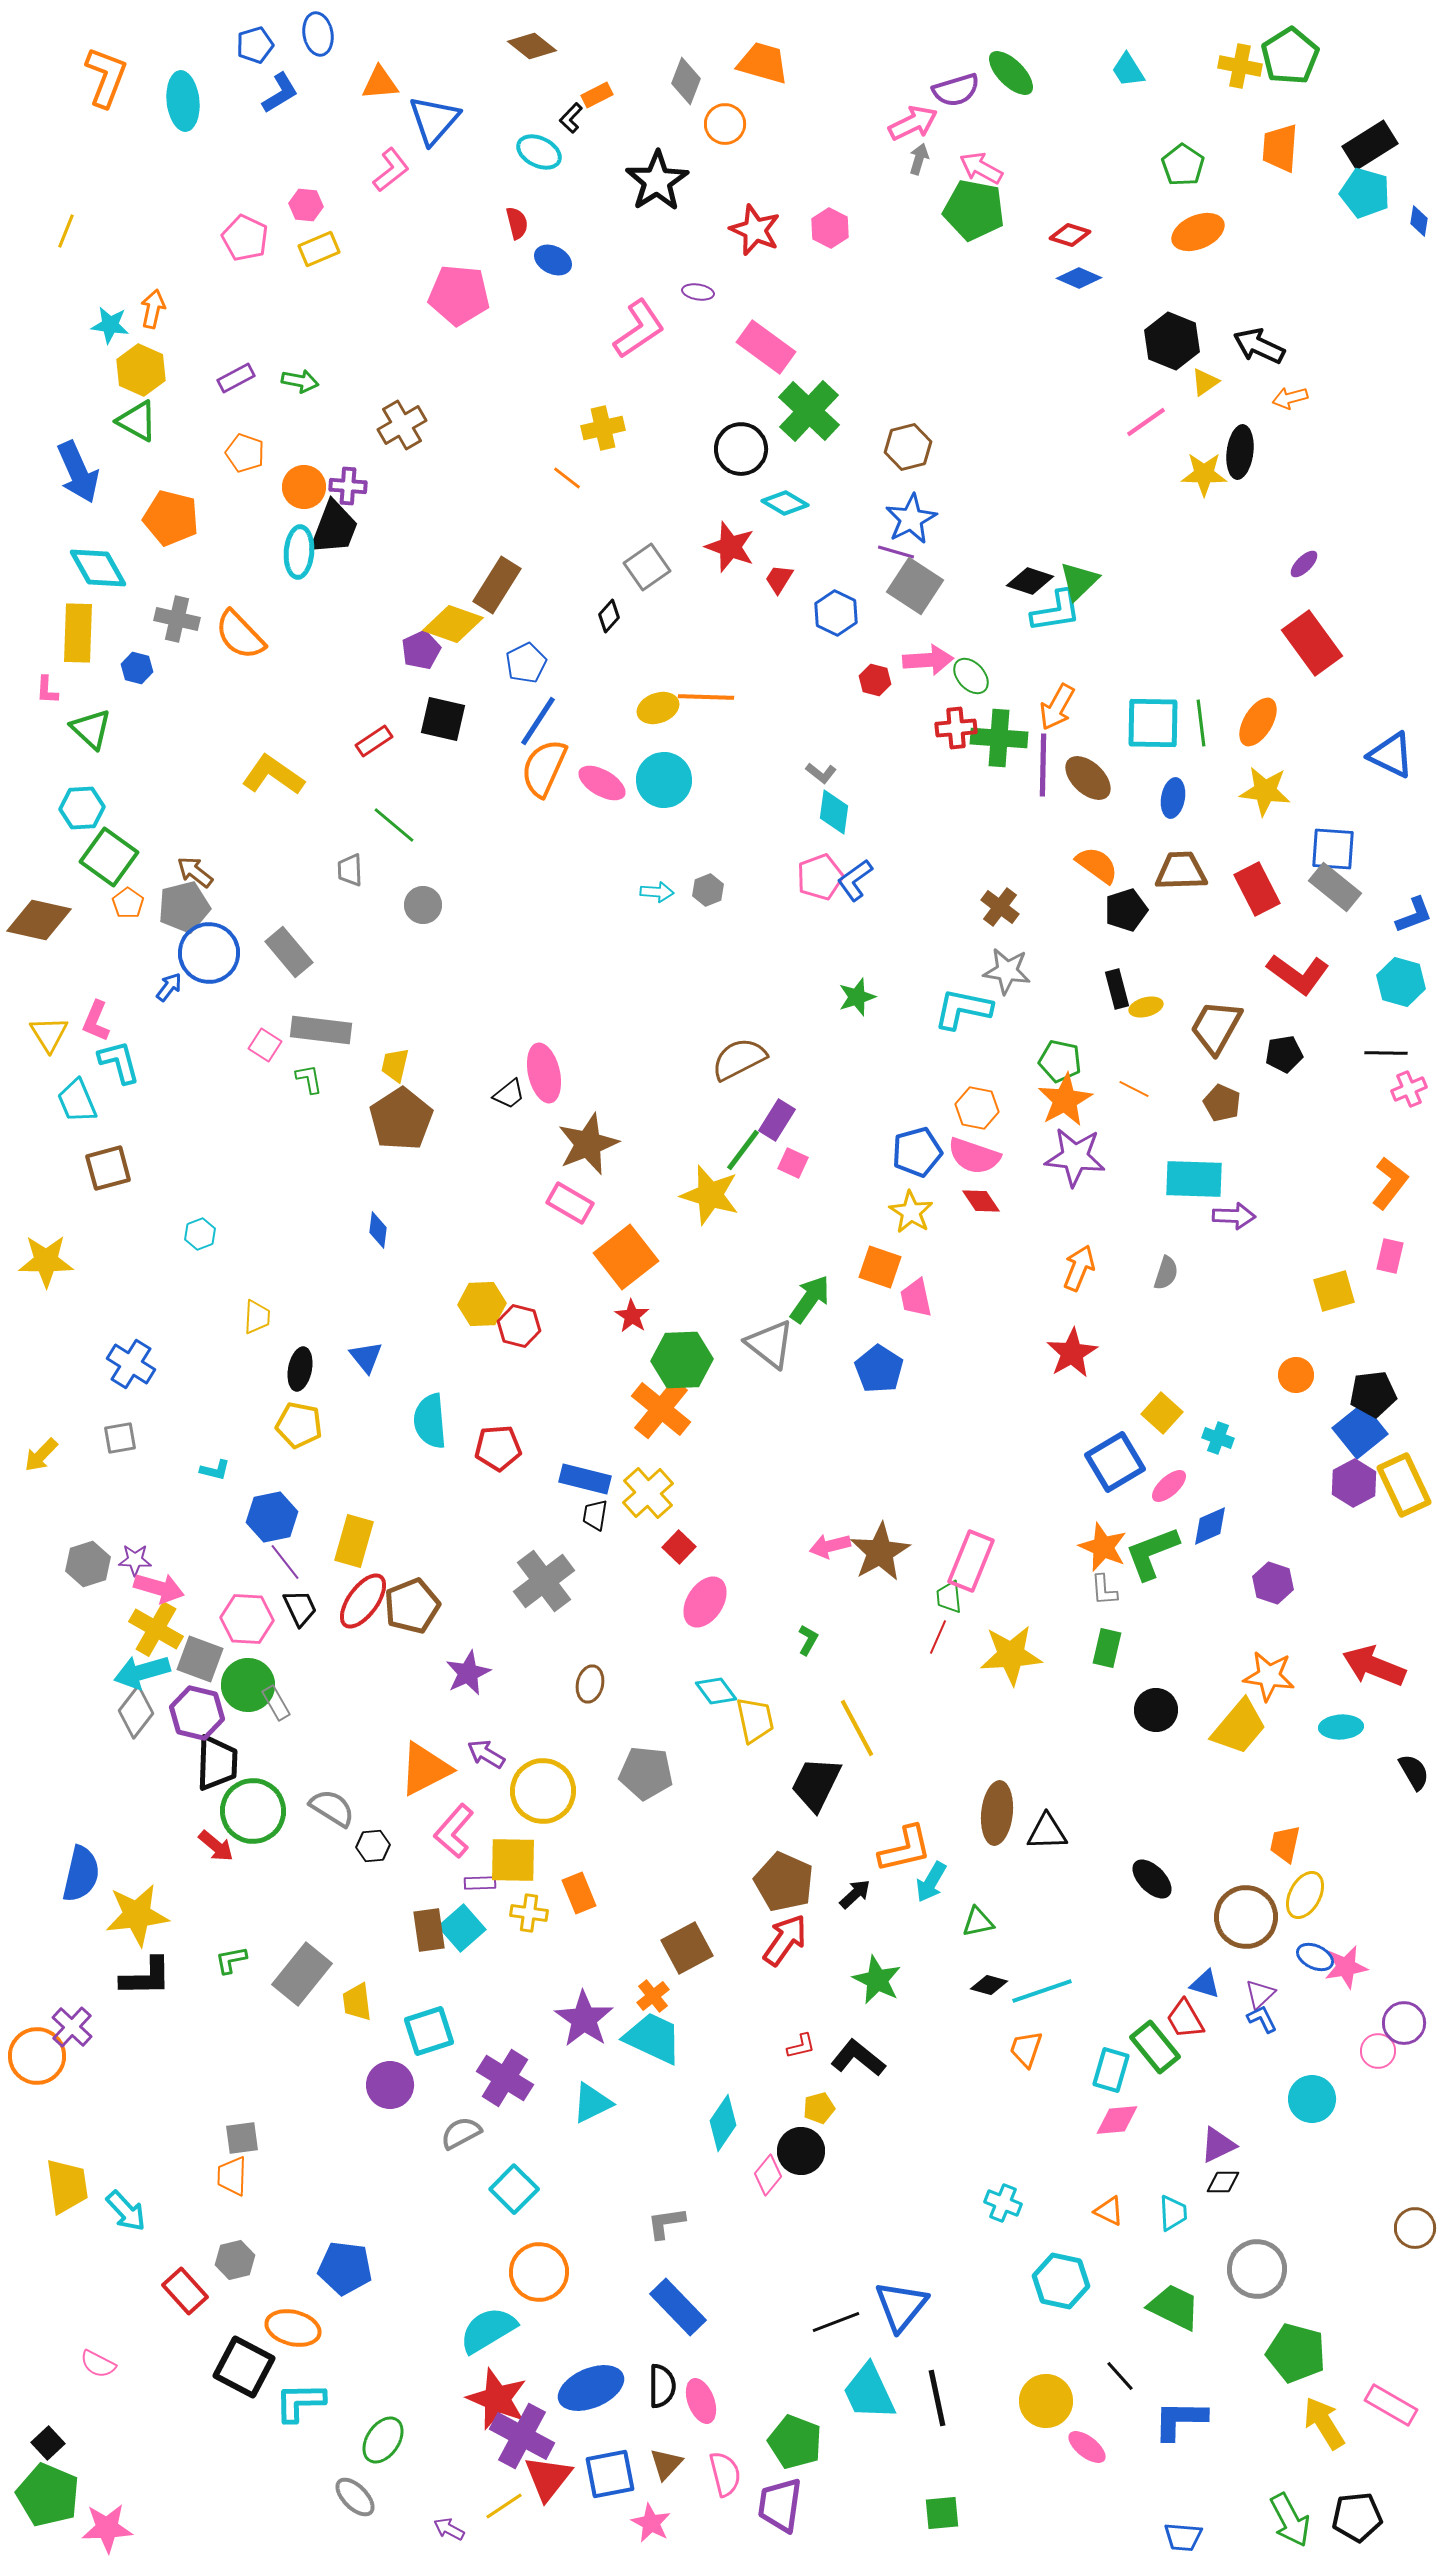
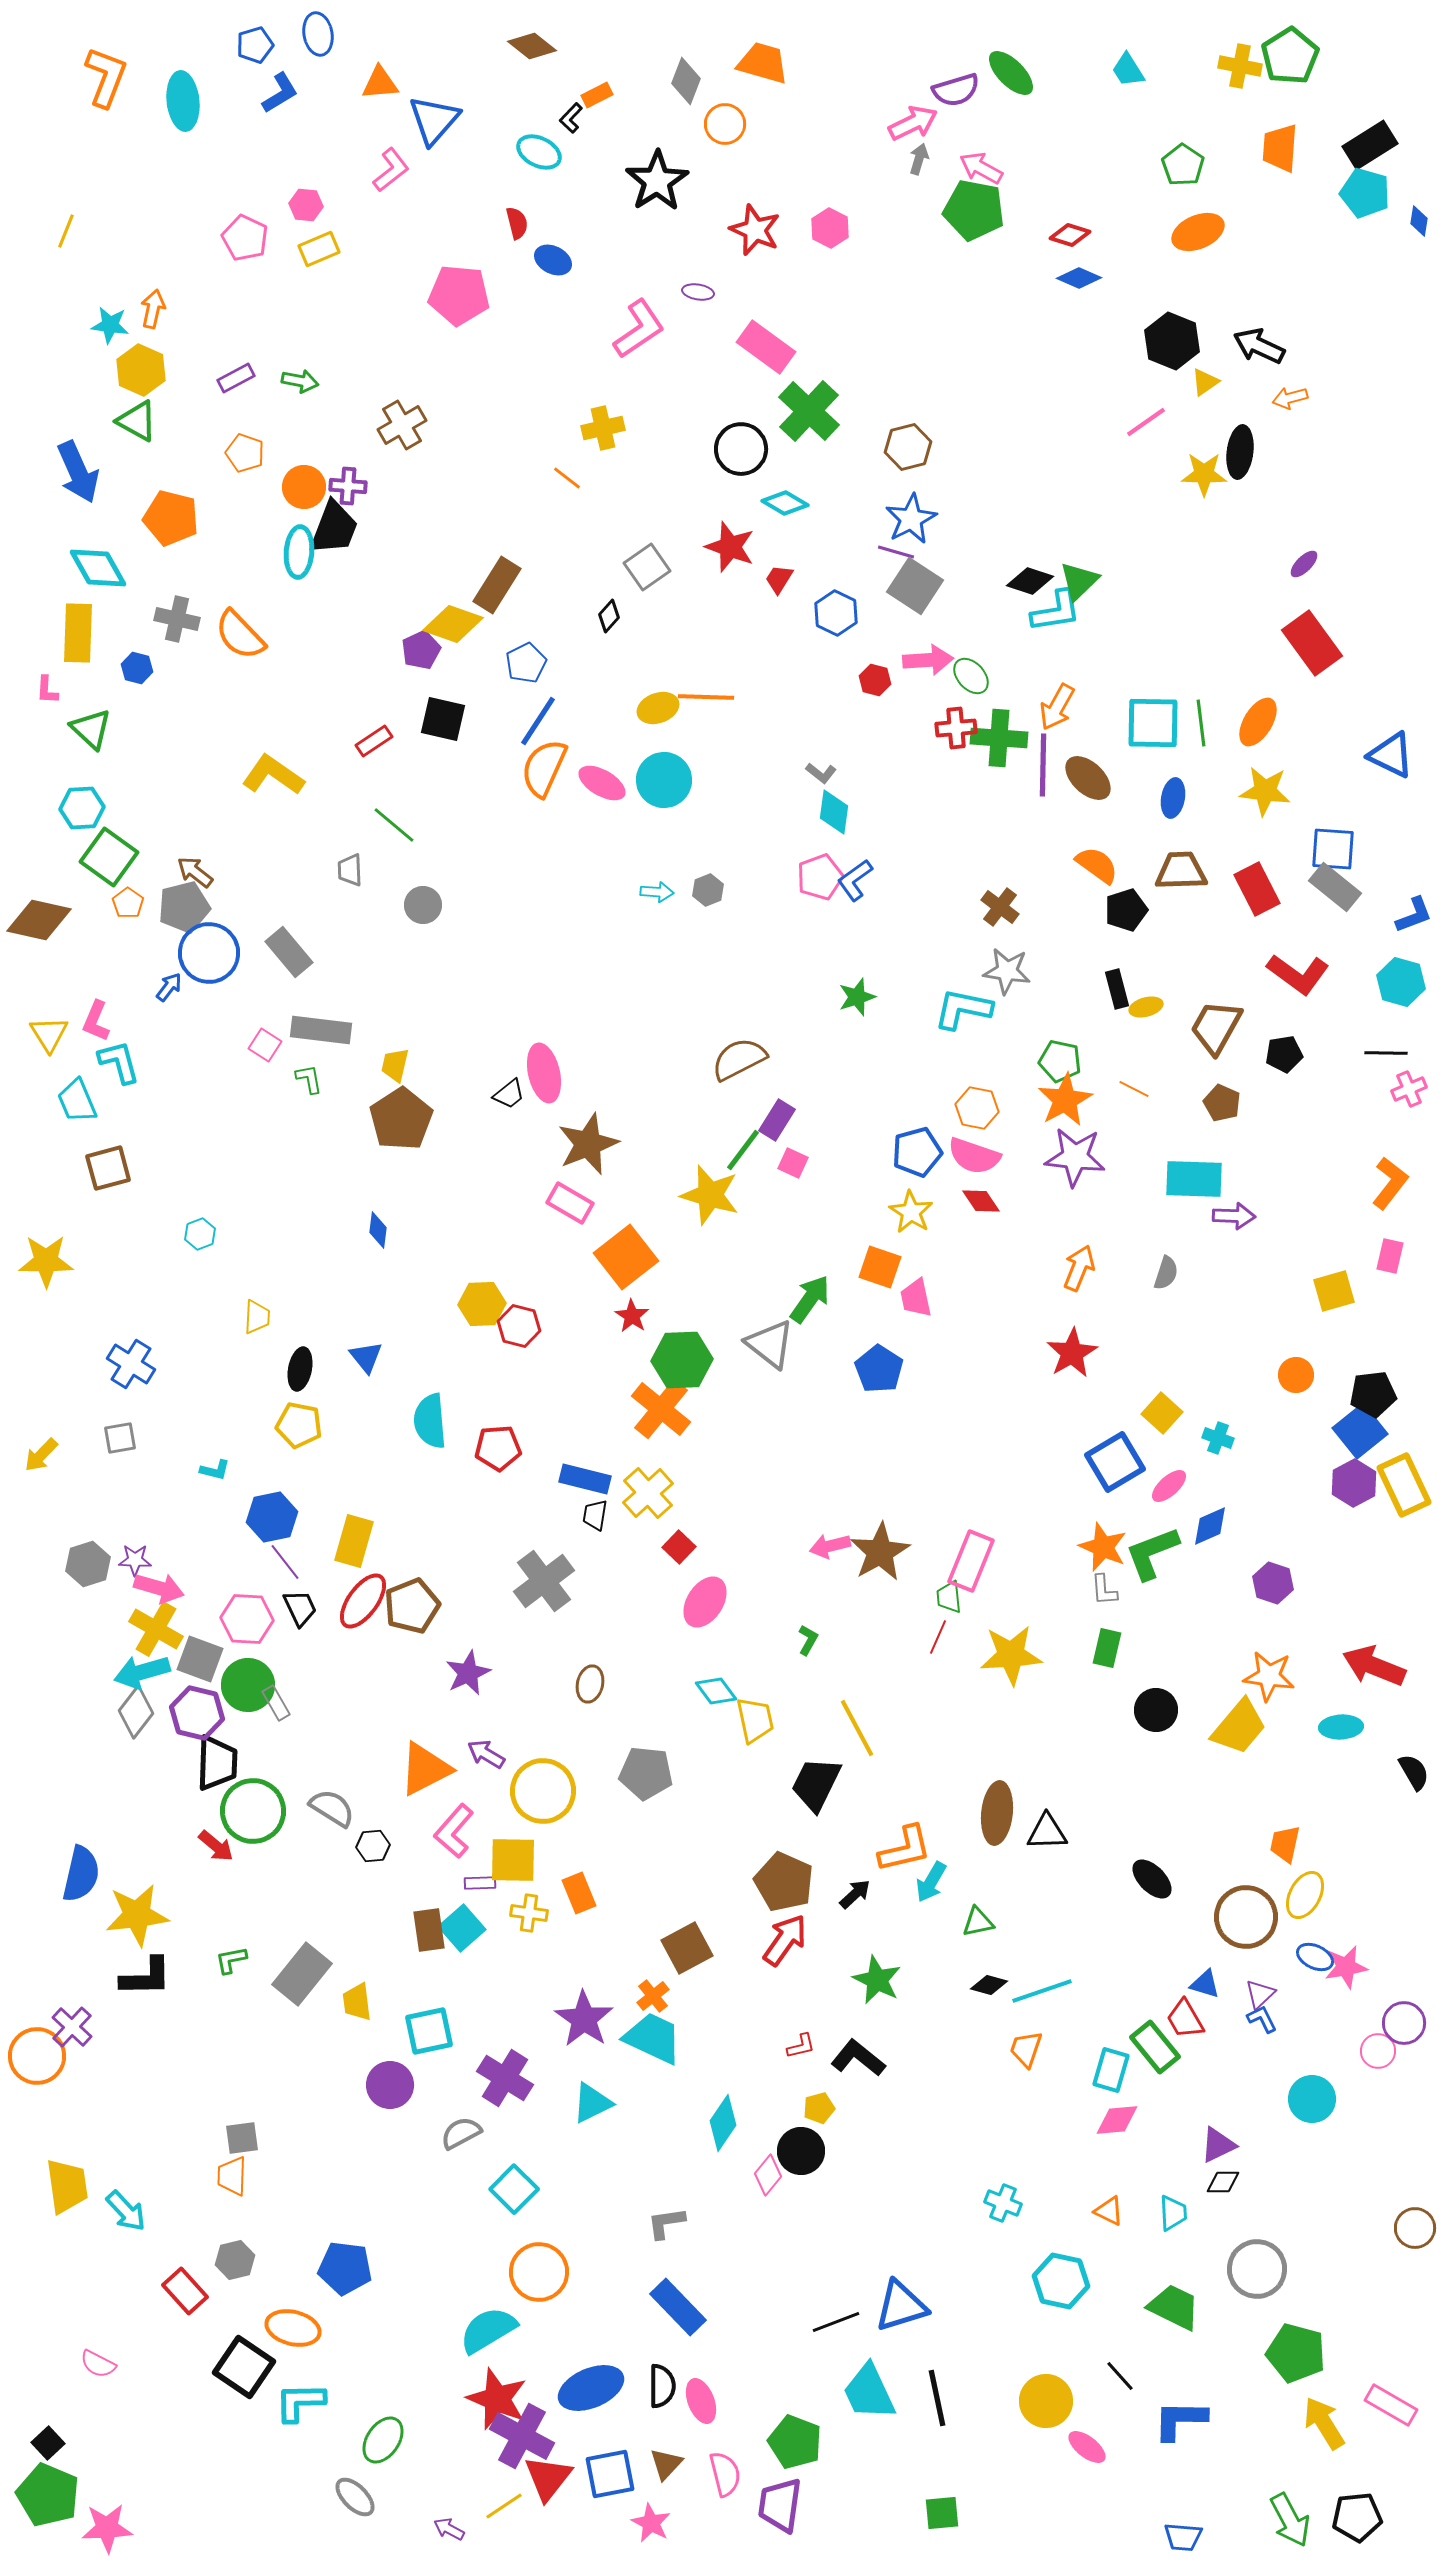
cyan square at (429, 2031): rotated 6 degrees clockwise
blue triangle at (901, 2306): rotated 34 degrees clockwise
black square at (244, 2367): rotated 6 degrees clockwise
